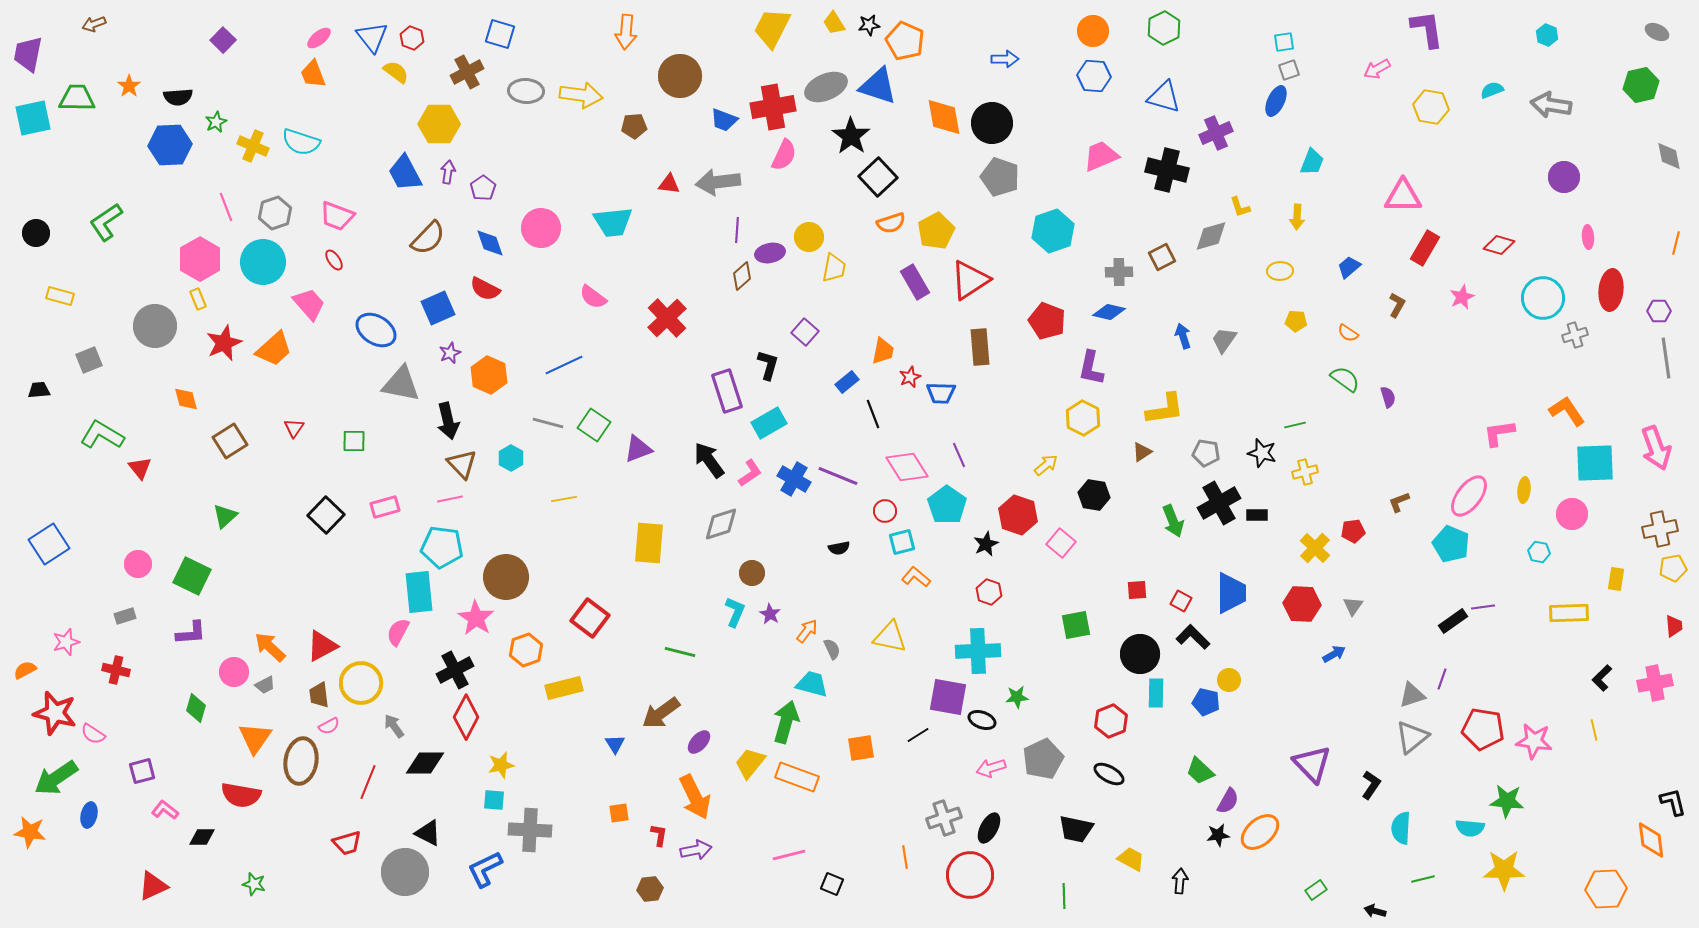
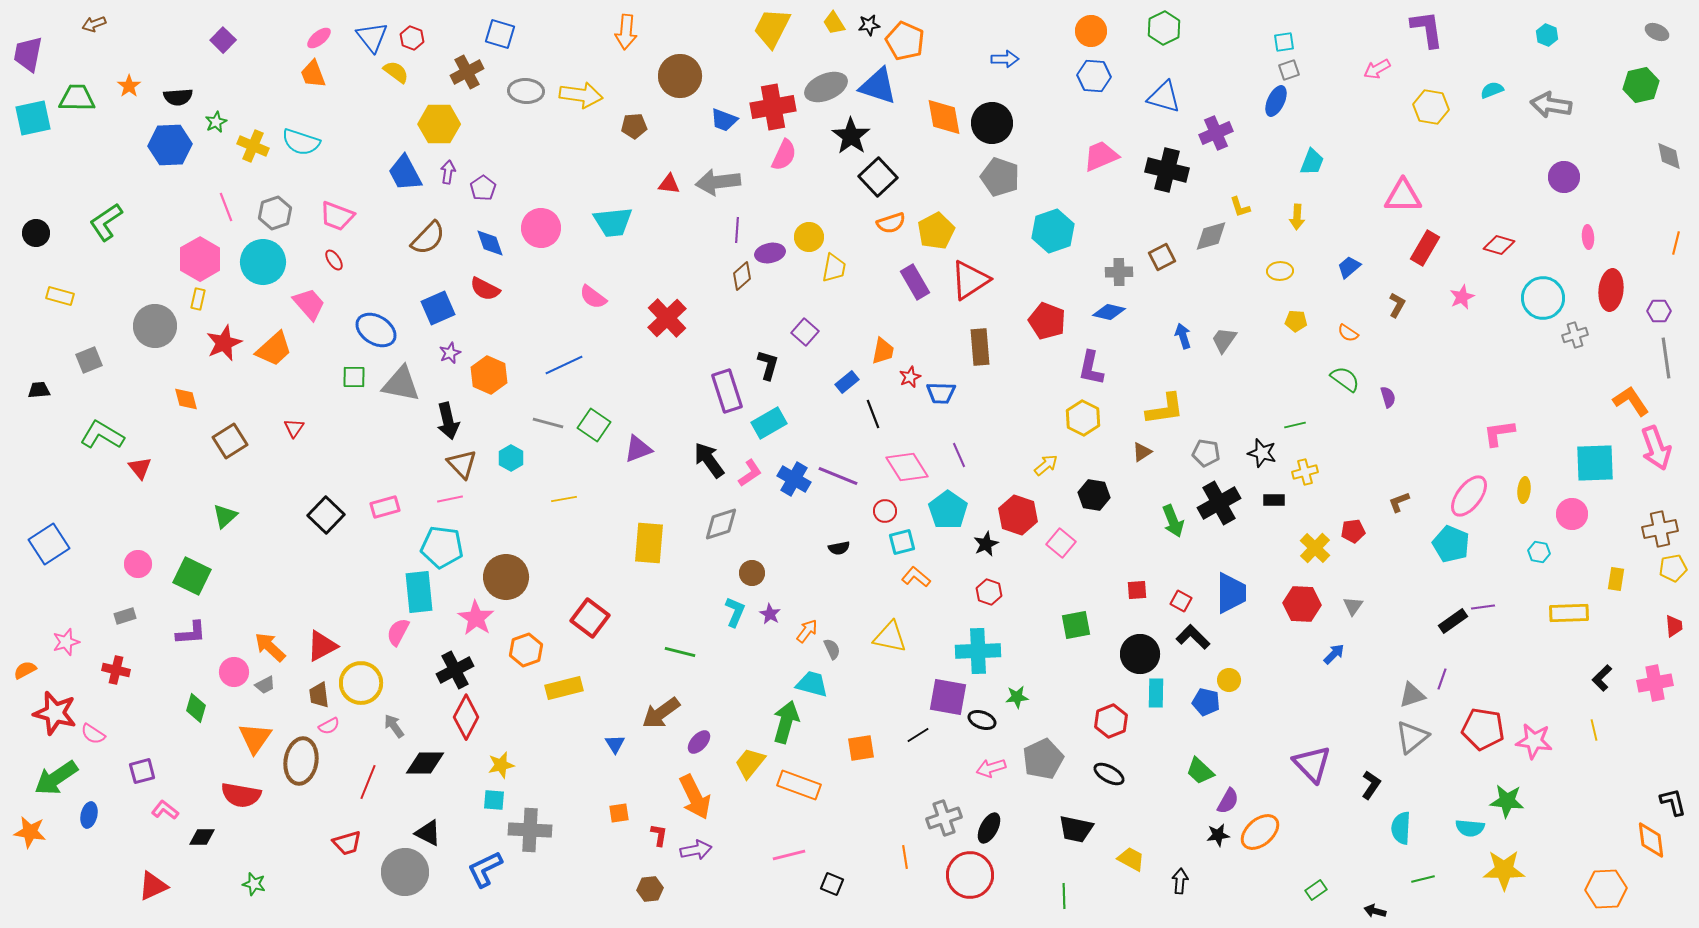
orange circle at (1093, 31): moved 2 px left
yellow rectangle at (198, 299): rotated 35 degrees clockwise
orange L-shape at (1567, 411): moved 64 px right, 10 px up
green square at (354, 441): moved 64 px up
cyan pentagon at (947, 505): moved 1 px right, 5 px down
black rectangle at (1257, 515): moved 17 px right, 15 px up
blue arrow at (1334, 654): rotated 15 degrees counterclockwise
orange rectangle at (797, 777): moved 2 px right, 8 px down
